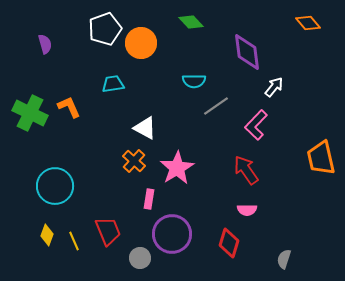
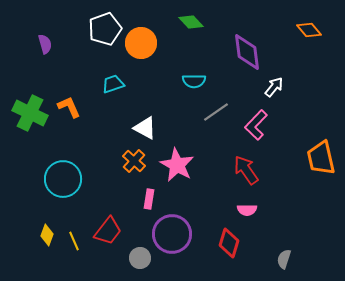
orange diamond: moved 1 px right, 7 px down
cyan trapezoid: rotated 10 degrees counterclockwise
gray line: moved 6 px down
pink star: moved 3 px up; rotated 12 degrees counterclockwise
cyan circle: moved 8 px right, 7 px up
red trapezoid: rotated 60 degrees clockwise
